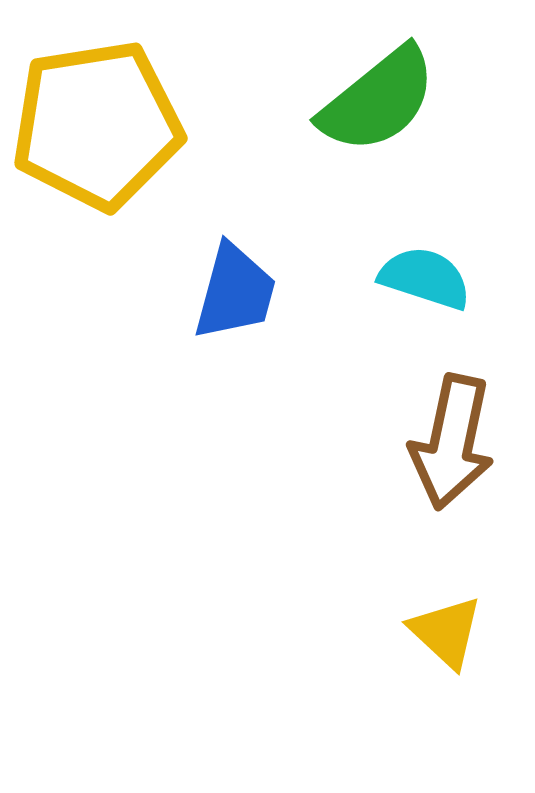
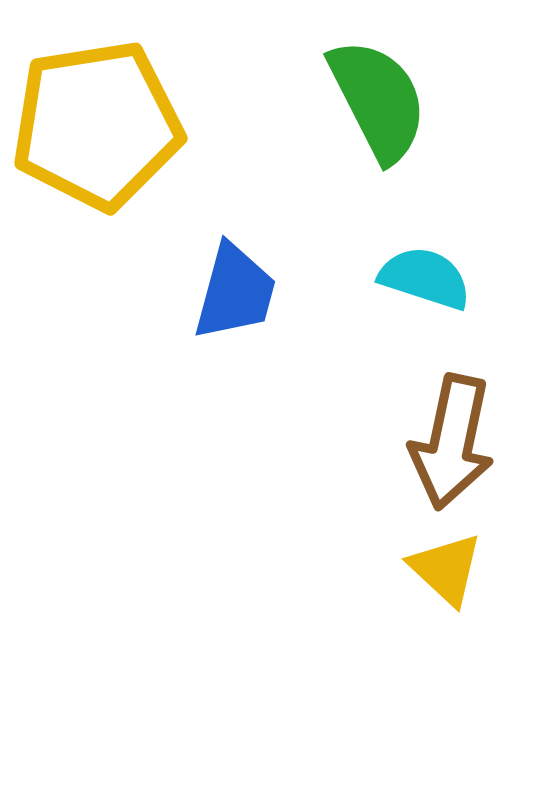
green semicircle: rotated 78 degrees counterclockwise
yellow triangle: moved 63 px up
